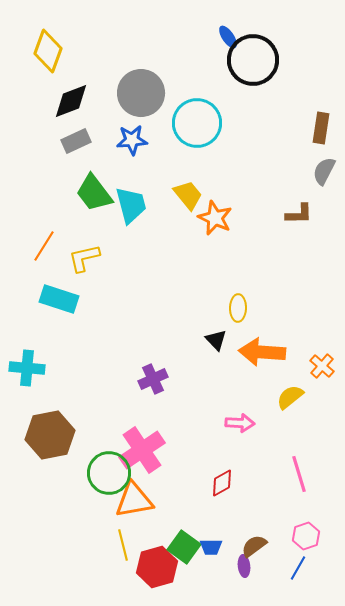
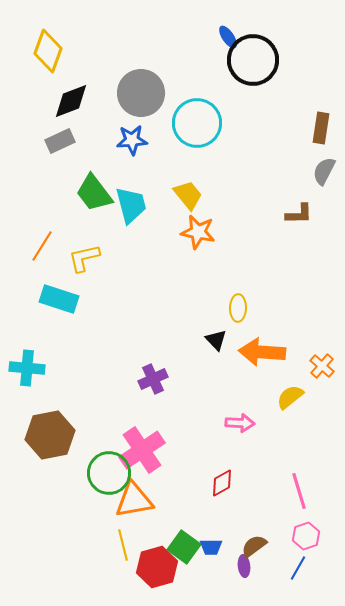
gray rectangle: moved 16 px left
orange star: moved 17 px left, 14 px down; rotated 12 degrees counterclockwise
orange line: moved 2 px left
pink line: moved 17 px down
